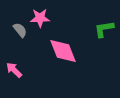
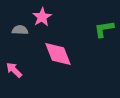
pink star: moved 2 px right, 1 px up; rotated 30 degrees counterclockwise
gray semicircle: rotated 49 degrees counterclockwise
pink diamond: moved 5 px left, 3 px down
